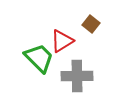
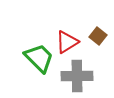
brown square: moved 7 px right, 12 px down
red triangle: moved 5 px right, 1 px down
